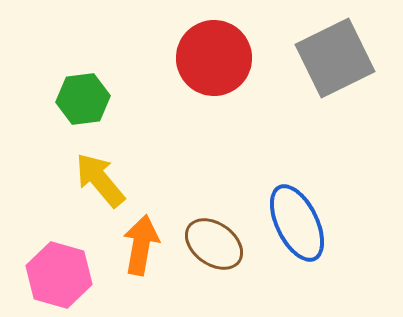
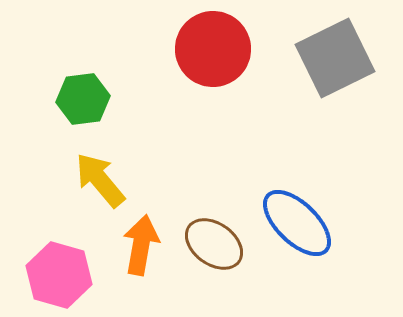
red circle: moved 1 px left, 9 px up
blue ellipse: rotated 20 degrees counterclockwise
